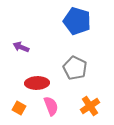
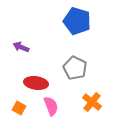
red ellipse: moved 1 px left; rotated 10 degrees clockwise
orange cross: moved 2 px right, 4 px up; rotated 18 degrees counterclockwise
